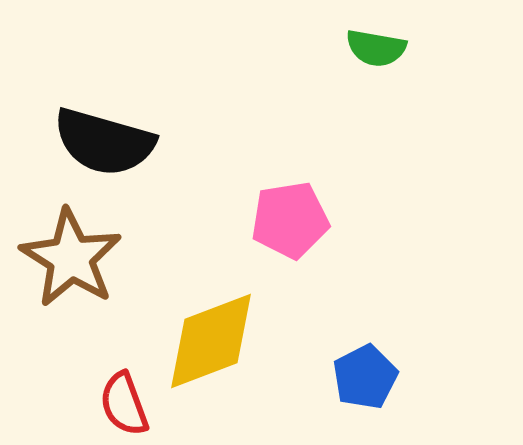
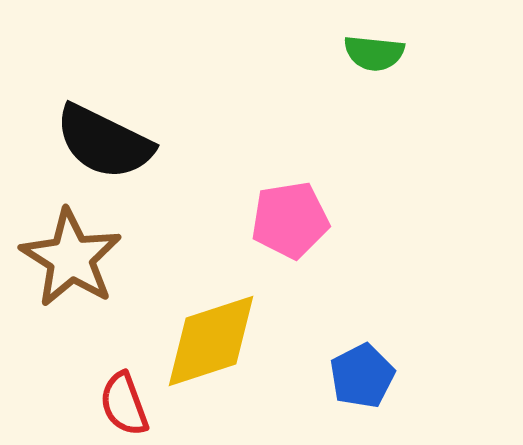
green semicircle: moved 2 px left, 5 px down; rotated 4 degrees counterclockwise
black semicircle: rotated 10 degrees clockwise
yellow diamond: rotated 3 degrees clockwise
blue pentagon: moved 3 px left, 1 px up
